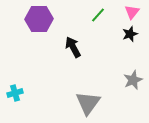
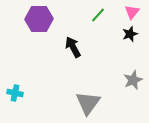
cyan cross: rotated 28 degrees clockwise
